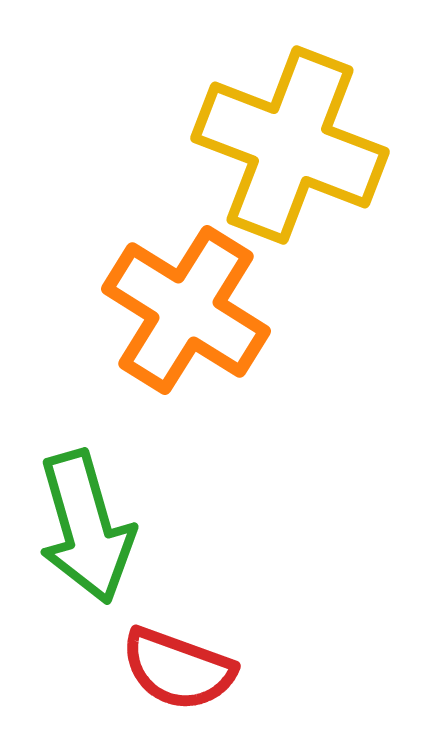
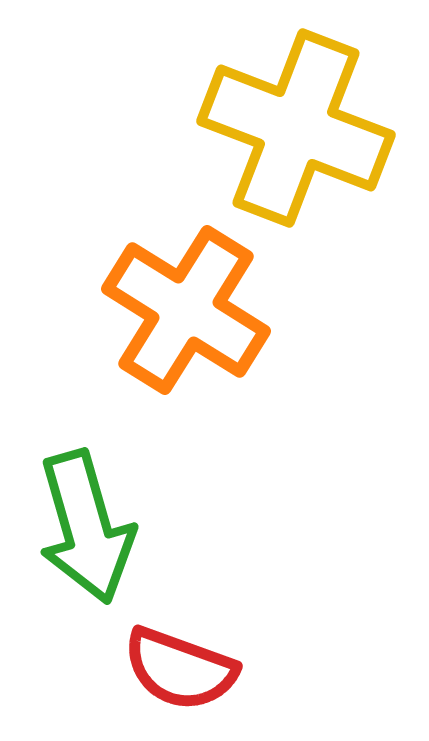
yellow cross: moved 6 px right, 17 px up
red semicircle: moved 2 px right
